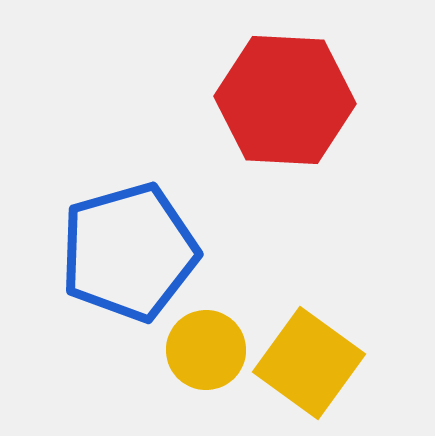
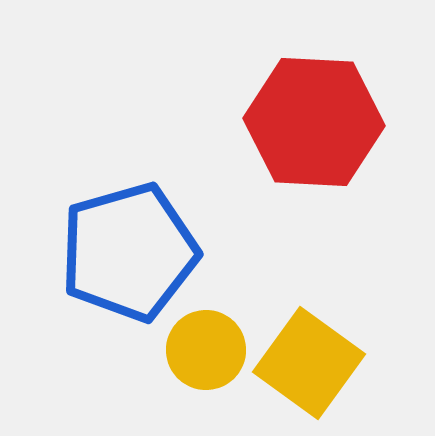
red hexagon: moved 29 px right, 22 px down
